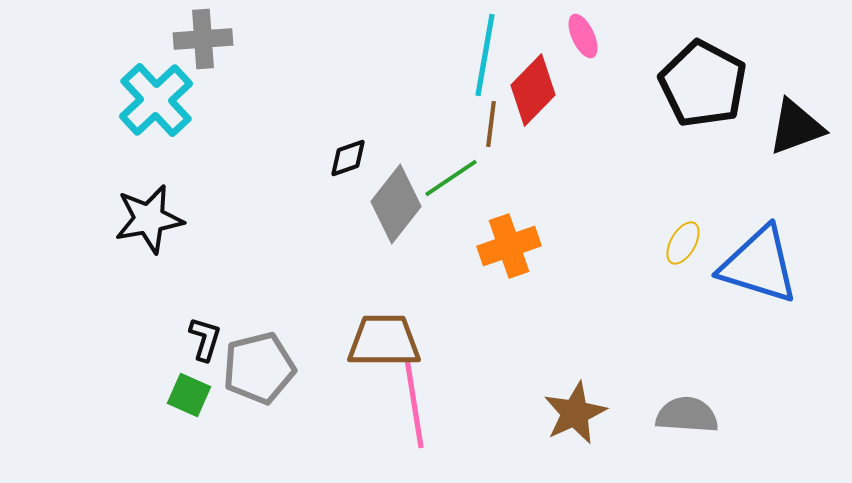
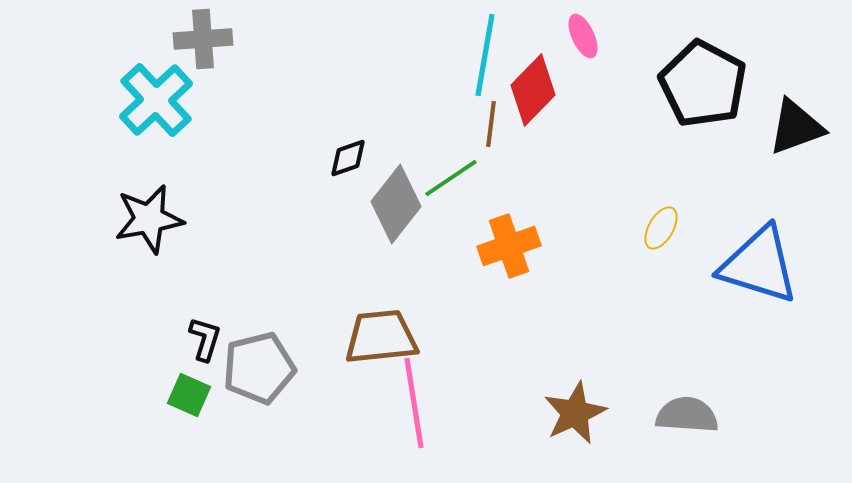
yellow ellipse: moved 22 px left, 15 px up
brown trapezoid: moved 3 px left, 4 px up; rotated 6 degrees counterclockwise
